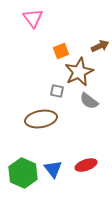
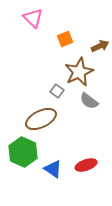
pink triangle: rotated 10 degrees counterclockwise
orange square: moved 4 px right, 12 px up
gray square: rotated 24 degrees clockwise
brown ellipse: rotated 16 degrees counterclockwise
blue triangle: rotated 18 degrees counterclockwise
green hexagon: moved 21 px up
